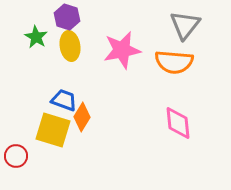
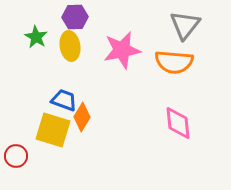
purple hexagon: moved 8 px right; rotated 20 degrees counterclockwise
